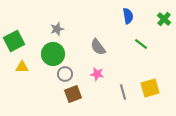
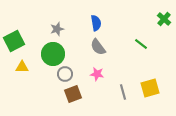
blue semicircle: moved 32 px left, 7 px down
